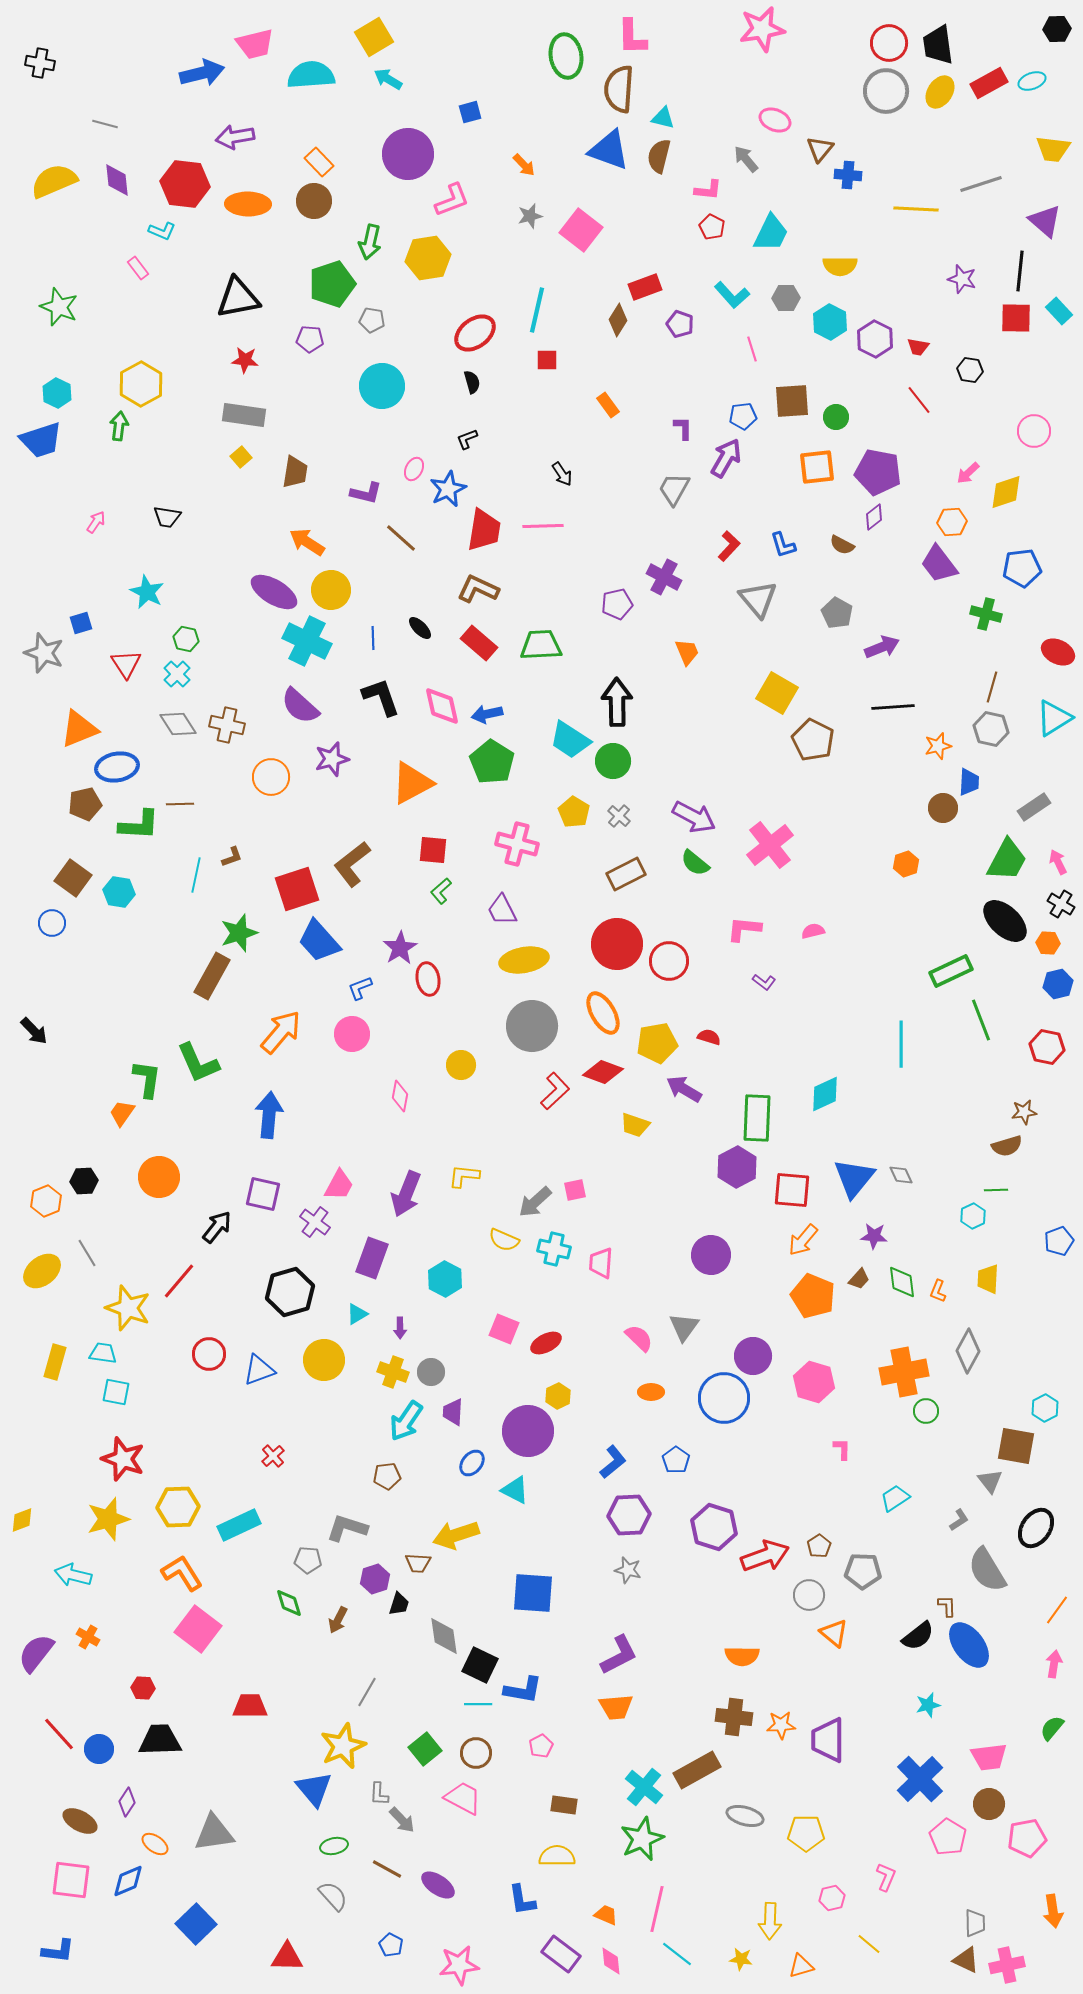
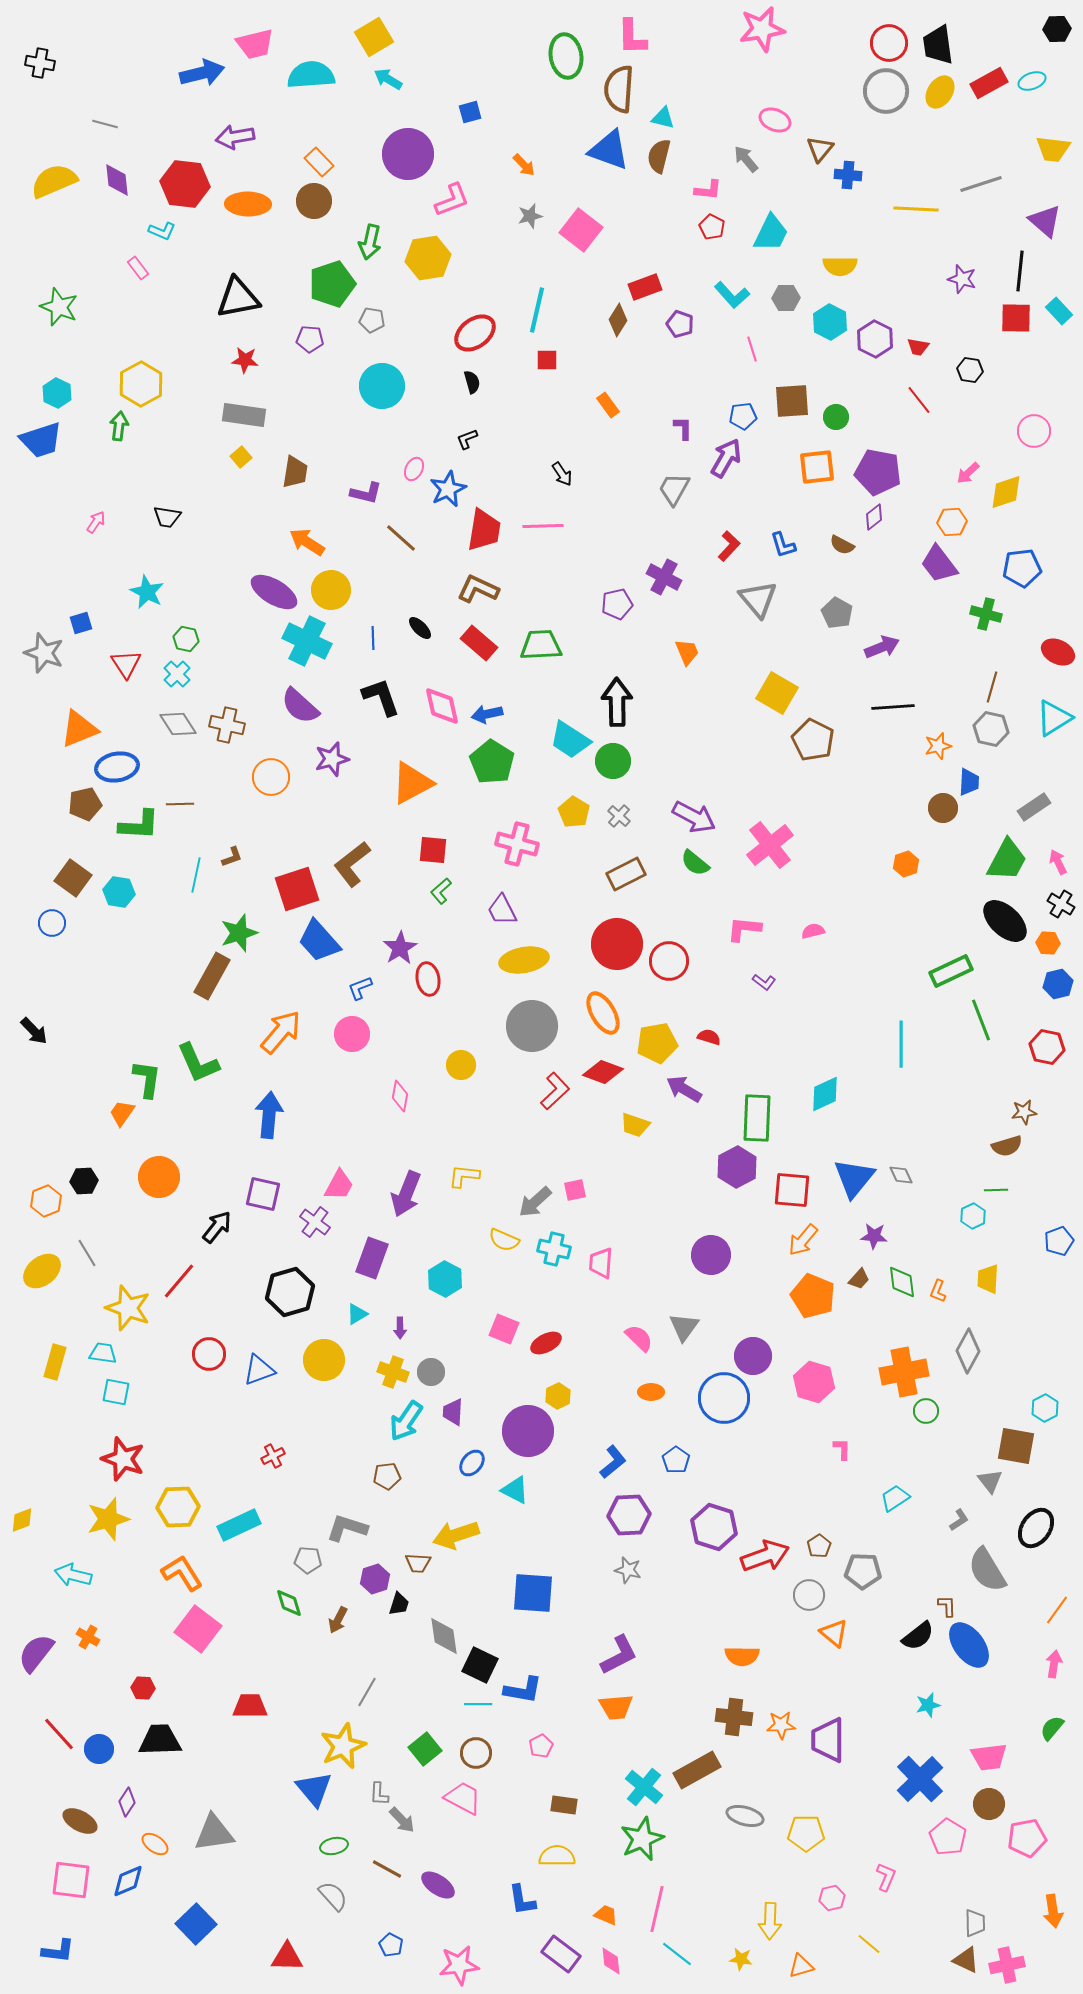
red cross at (273, 1456): rotated 15 degrees clockwise
